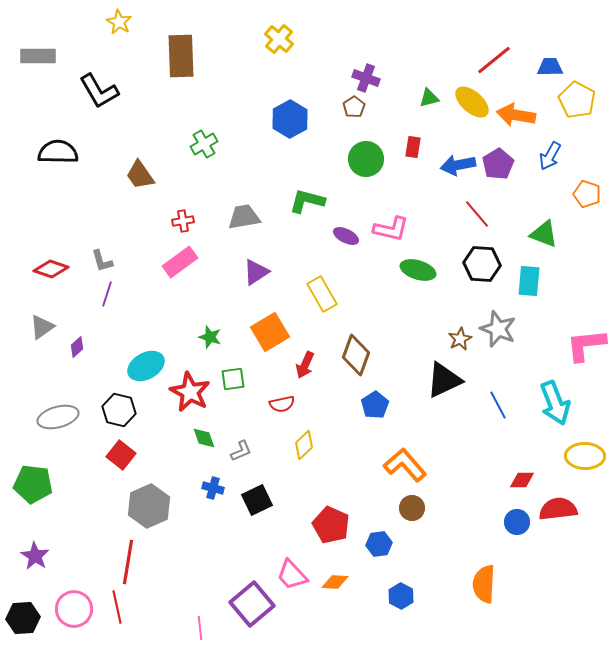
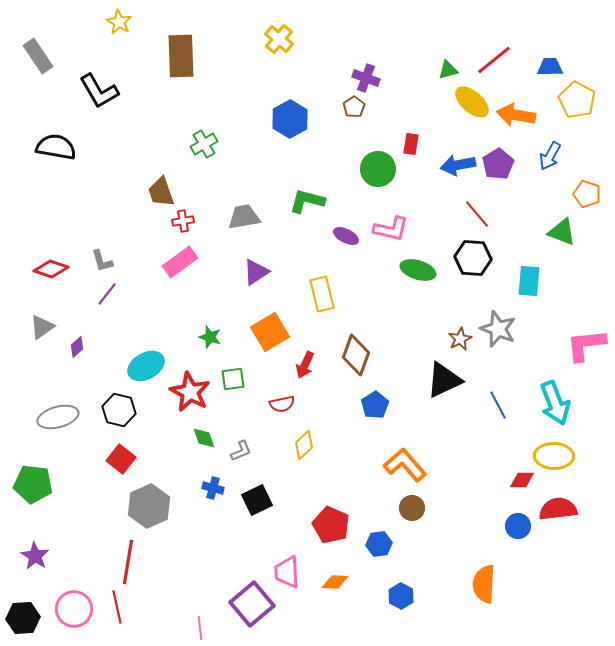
gray rectangle at (38, 56): rotated 56 degrees clockwise
green triangle at (429, 98): moved 19 px right, 28 px up
red rectangle at (413, 147): moved 2 px left, 3 px up
black semicircle at (58, 152): moved 2 px left, 5 px up; rotated 9 degrees clockwise
green circle at (366, 159): moved 12 px right, 10 px down
brown trapezoid at (140, 175): moved 21 px right, 17 px down; rotated 16 degrees clockwise
green triangle at (544, 234): moved 18 px right, 2 px up
black hexagon at (482, 264): moved 9 px left, 6 px up
purple line at (107, 294): rotated 20 degrees clockwise
yellow rectangle at (322, 294): rotated 16 degrees clockwise
red square at (121, 455): moved 4 px down
yellow ellipse at (585, 456): moved 31 px left
blue circle at (517, 522): moved 1 px right, 4 px down
pink trapezoid at (292, 575): moved 5 px left, 3 px up; rotated 40 degrees clockwise
